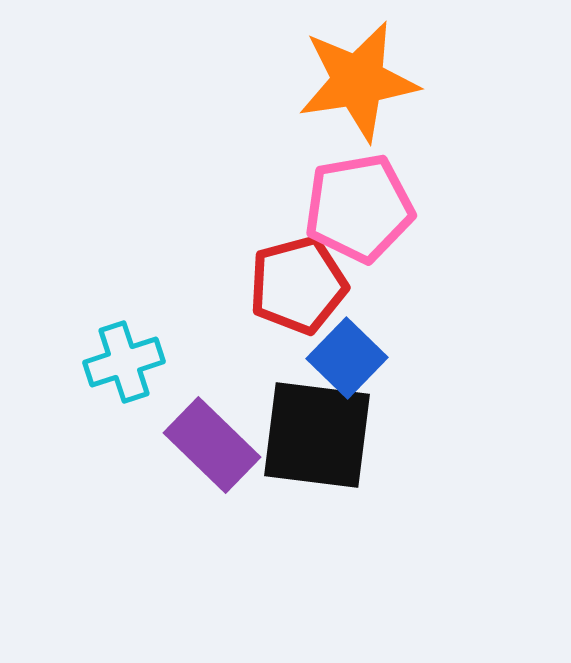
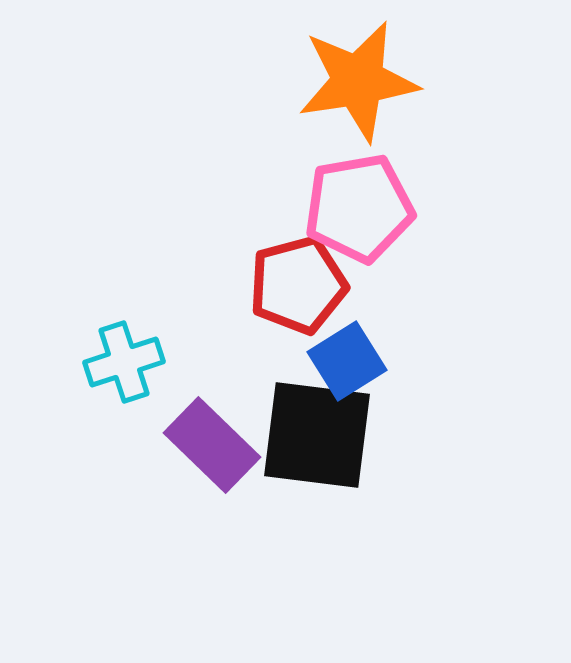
blue square: moved 3 px down; rotated 14 degrees clockwise
